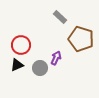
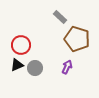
brown pentagon: moved 4 px left
purple arrow: moved 11 px right, 9 px down
gray circle: moved 5 px left
